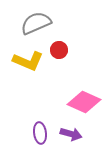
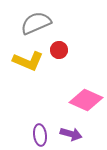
pink diamond: moved 2 px right, 2 px up
purple ellipse: moved 2 px down
